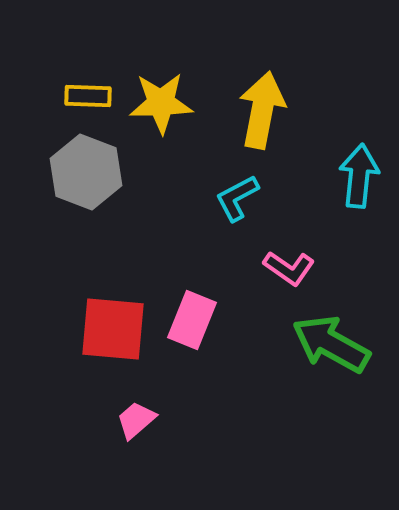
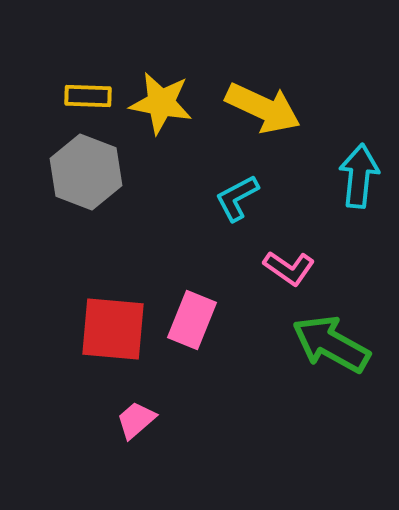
yellow star: rotated 12 degrees clockwise
yellow arrow: moved 1 px right, 2 px up; rotated 104 degrees clockwise
